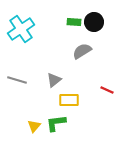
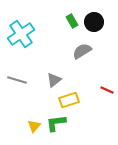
green rectangle: moved 2 px left, 1 px up; rotated 56 degrees clockwise
cyan cross: moved 5 px down
yellow rectangle: rotated 18 degrees counterclockwise
